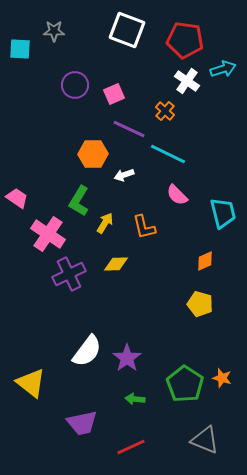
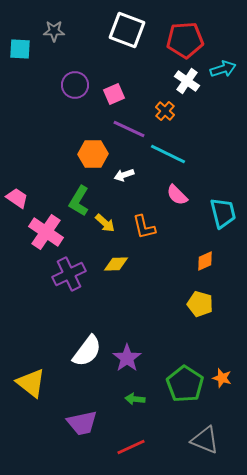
red pentagon: rotated 12 degrees counterclockwise
yellow arrow: rotated 100 degrees clockwise
pink cross: moved 2 px left, 2 px up
